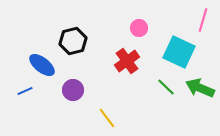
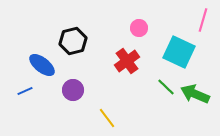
green arrow: moved 5 px left, 6 px down
